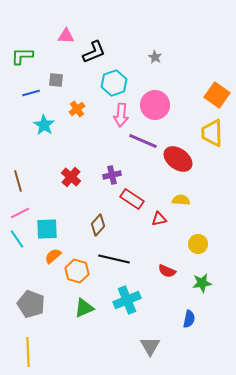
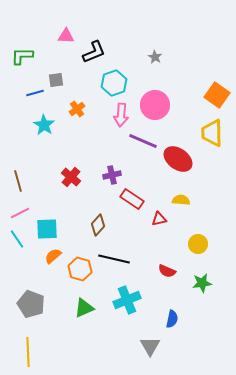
gray square: rotated 14 degrees counterclockwise
blue line: moved 4 px right
orange hexagon: moved 3 px right, 2 px up
blue semicircle: moved 17 px left
